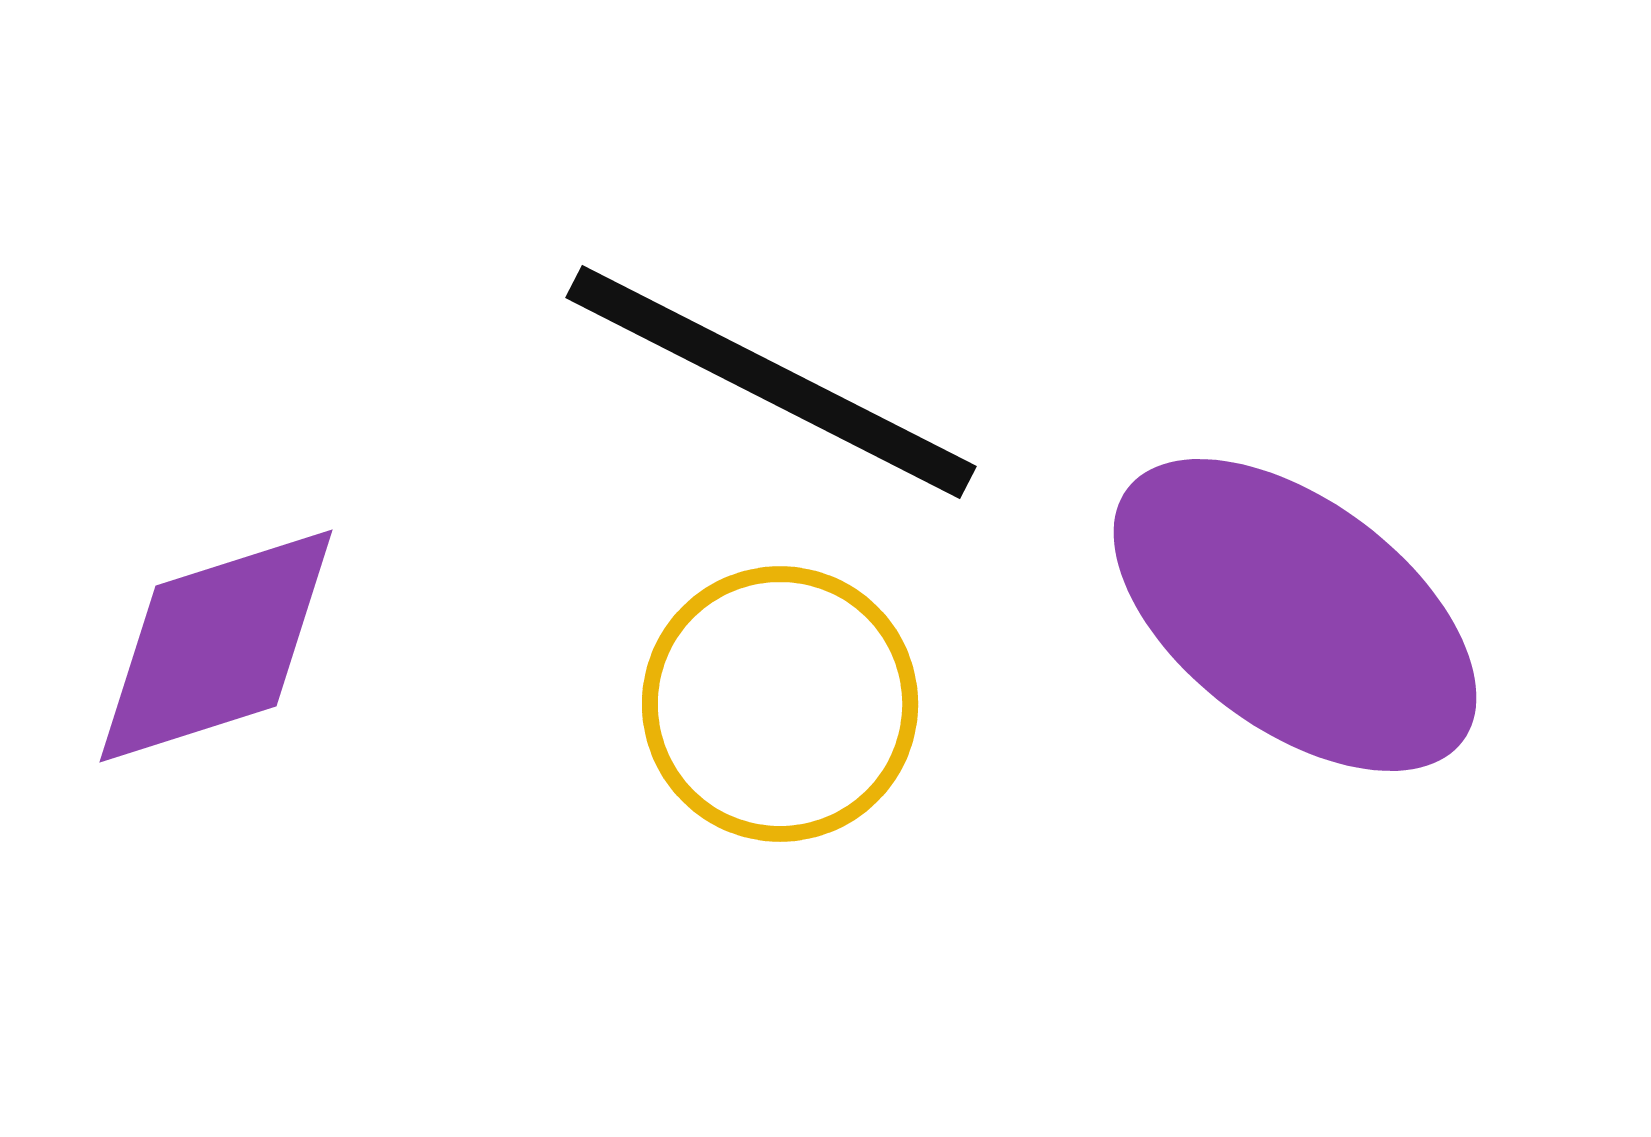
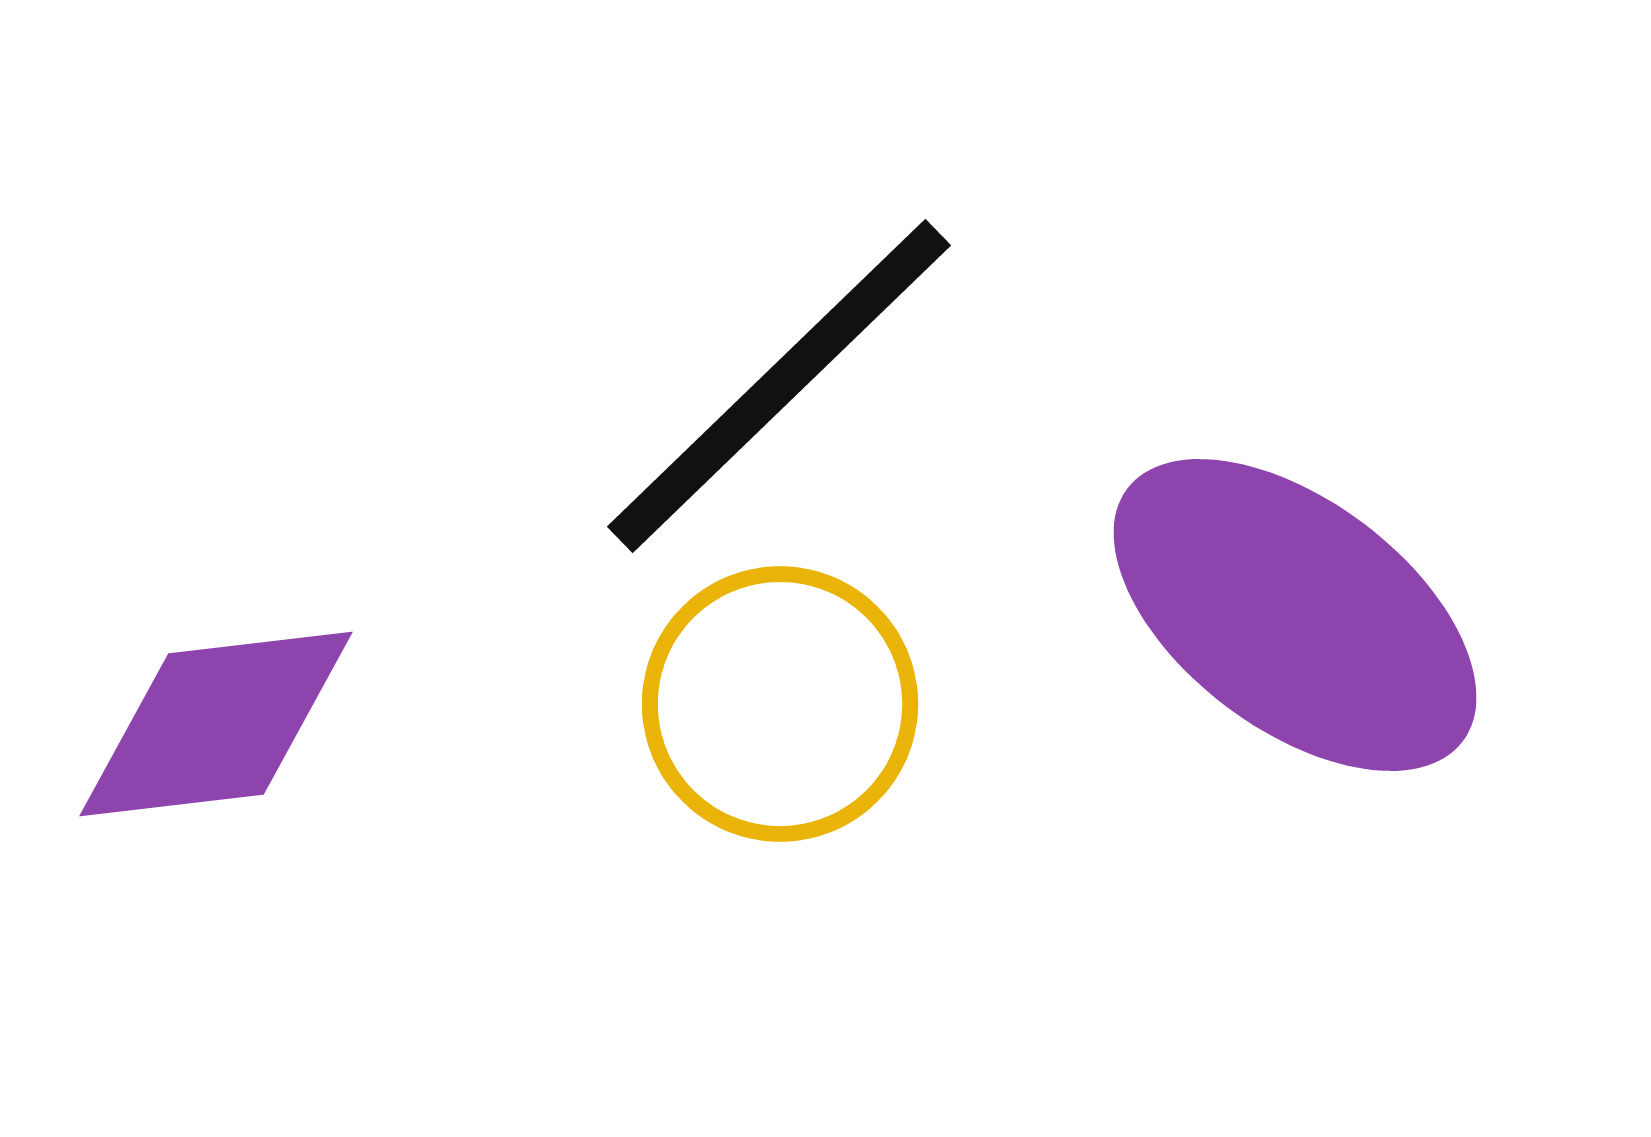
black line: moved 8 px right, 4 px down; rotated 71 degrees counterclockwise
purple diamond: moved 78 px down; rotated 11 degrees clockwise
